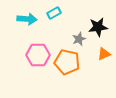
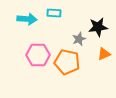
cyan rectangle: rotated 32 degrees clockwise
